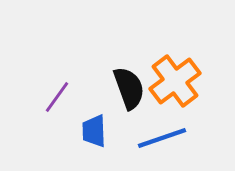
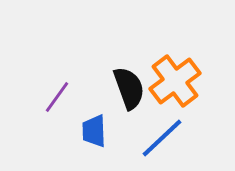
blue line: rotated 24 degrees counterclockwise
